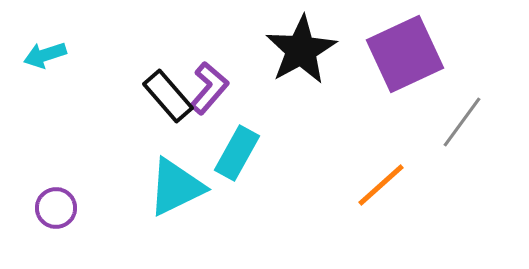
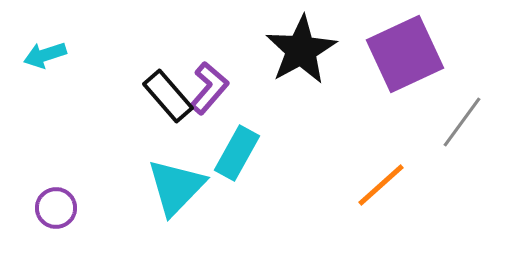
cyan triangle: rotated 20 degrees counterclockwise
